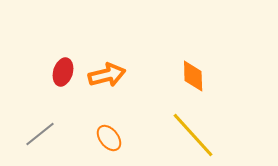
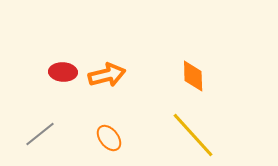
red ellipse: rotated 76 degrees clockwise
